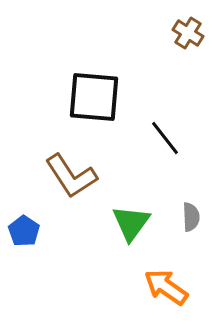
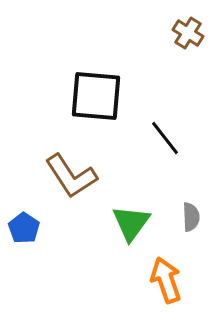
black square: moved 2 px right, 1 px up
blue pentagon: moved 3 px up
orange arrow: moved 7 px up; rotated 36 degrees clockwise
